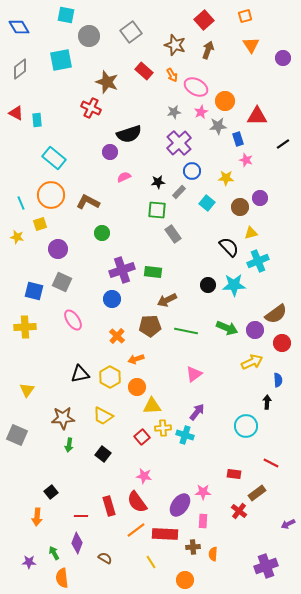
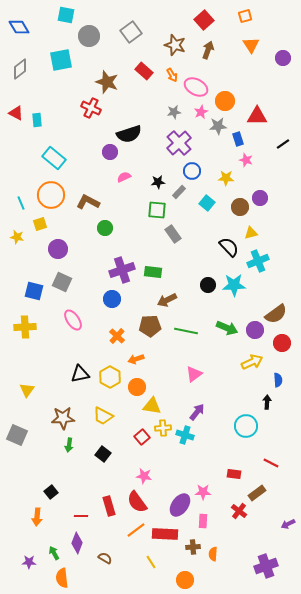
green circle at (102, 233): moved 3 px right, 5 px up
yellow triangle at (152, 406): rotated 12 degrees clockwise
